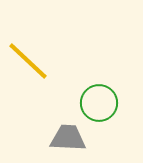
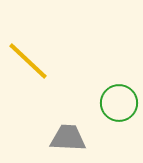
green circle: moved 20 px right
